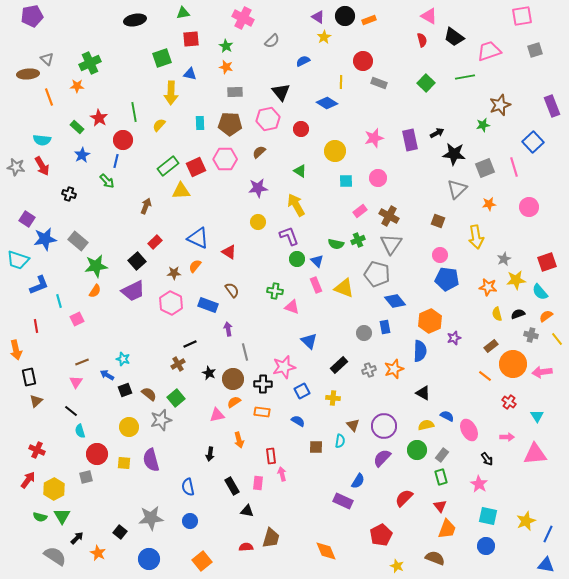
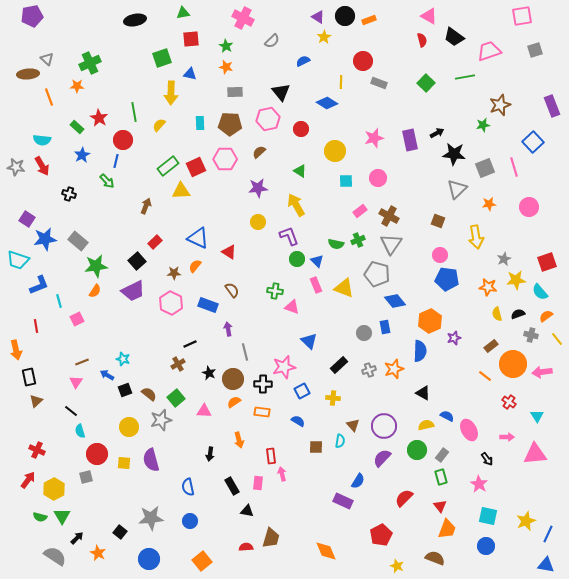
pink triangle at (217, 415): moved 13 px left, 4 px up; rotated 14 degrees clockwise
